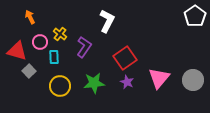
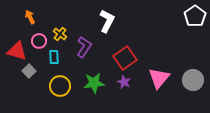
pink circle: moved 1 px left, 1 px up
purple star: moved 3 px left
